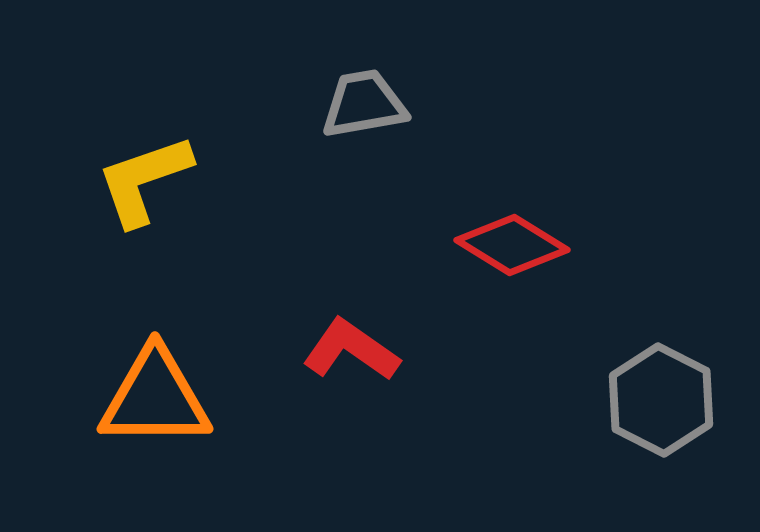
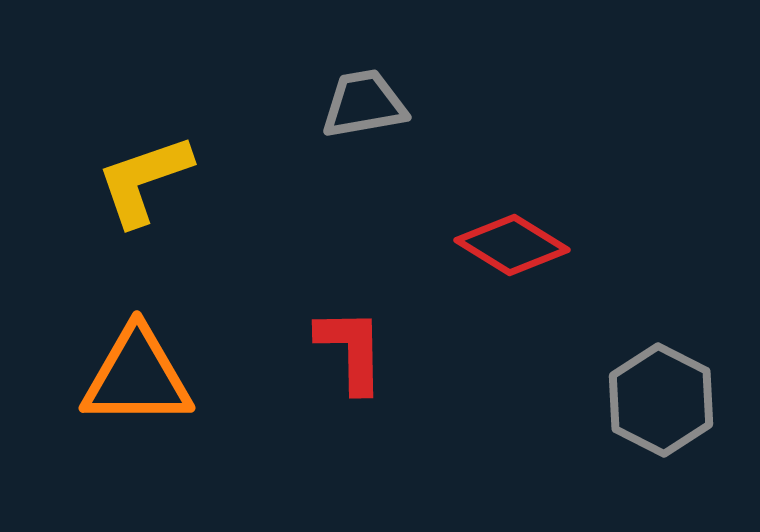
red L-shape: rotated 54 degrees clockwise
orange triangle: moved 18 px left, 21 px up
